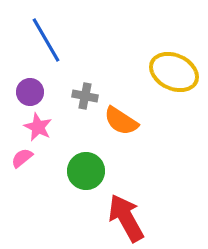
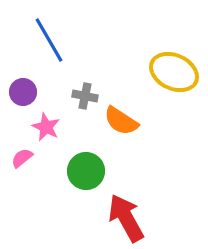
blue line: moved 3 px right
purple circle: moved 7 px left
pink star: moved 8 px right
